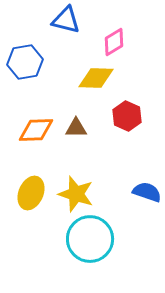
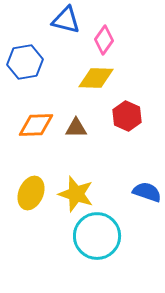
pink diamond: moved 10 px left, 2 px up; rotated 24 degrees counterclockwise
orange diamond: moved 5 px up
cyan circle: moved 7 px right, 3 px up
